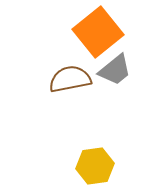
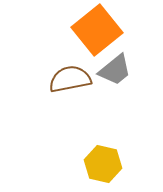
orange square: moved 1 px left, 2 px up
yellow hexagon: moved 8 px right, 2 px up; rotated 21 degrees clockwise
